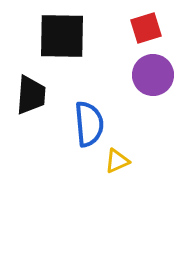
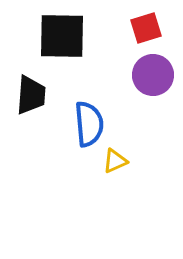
yellow triangle: moved 2 px left
